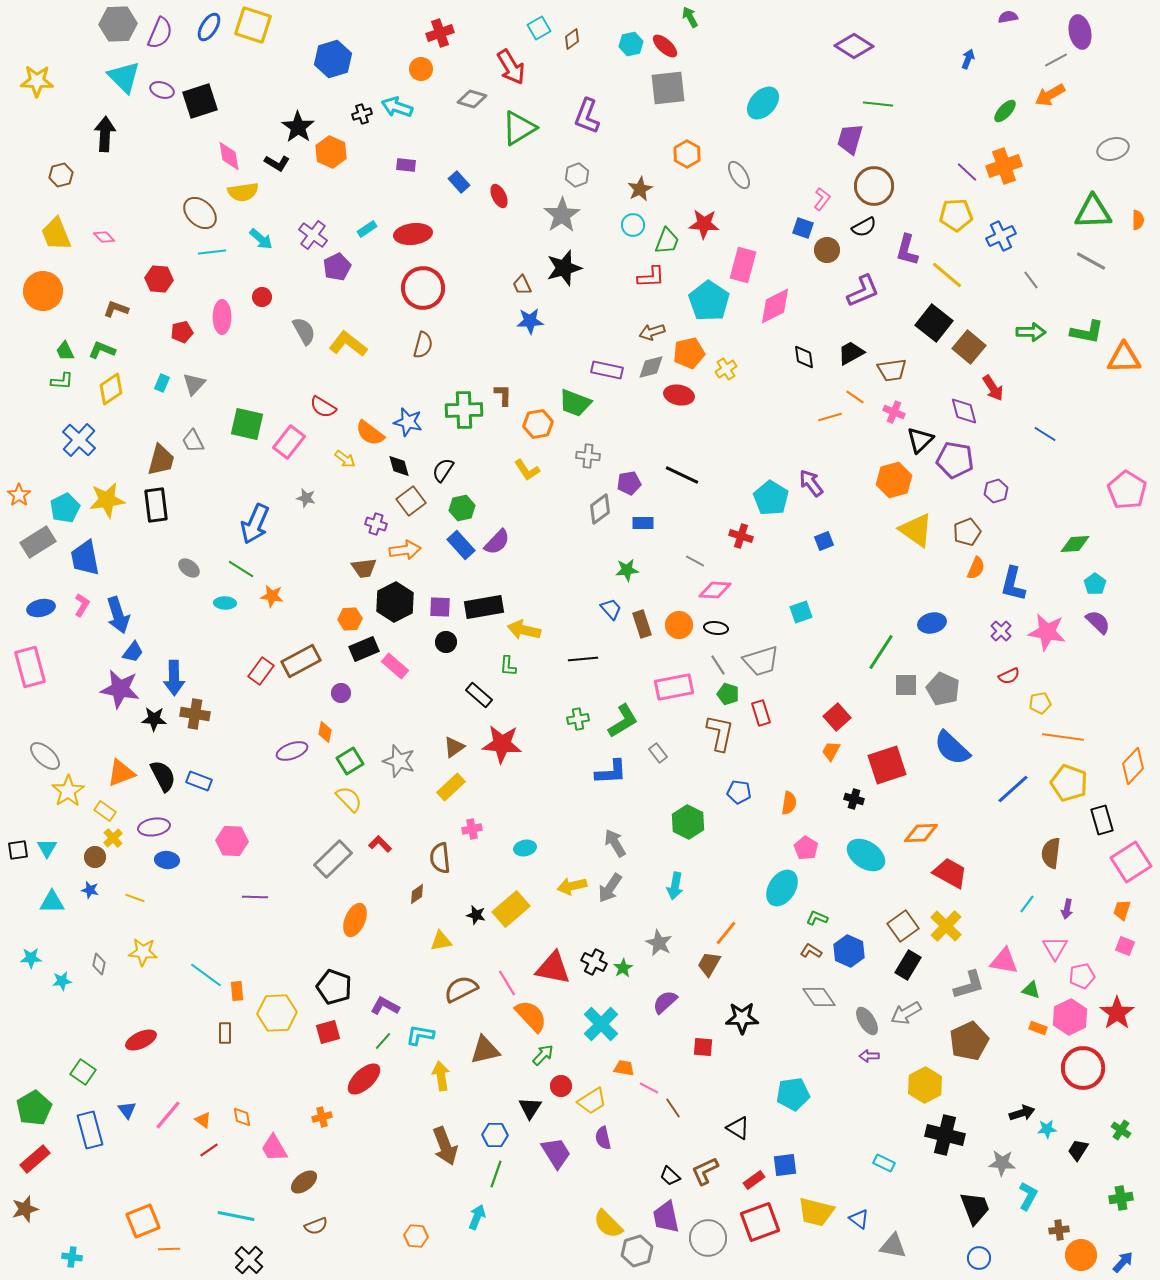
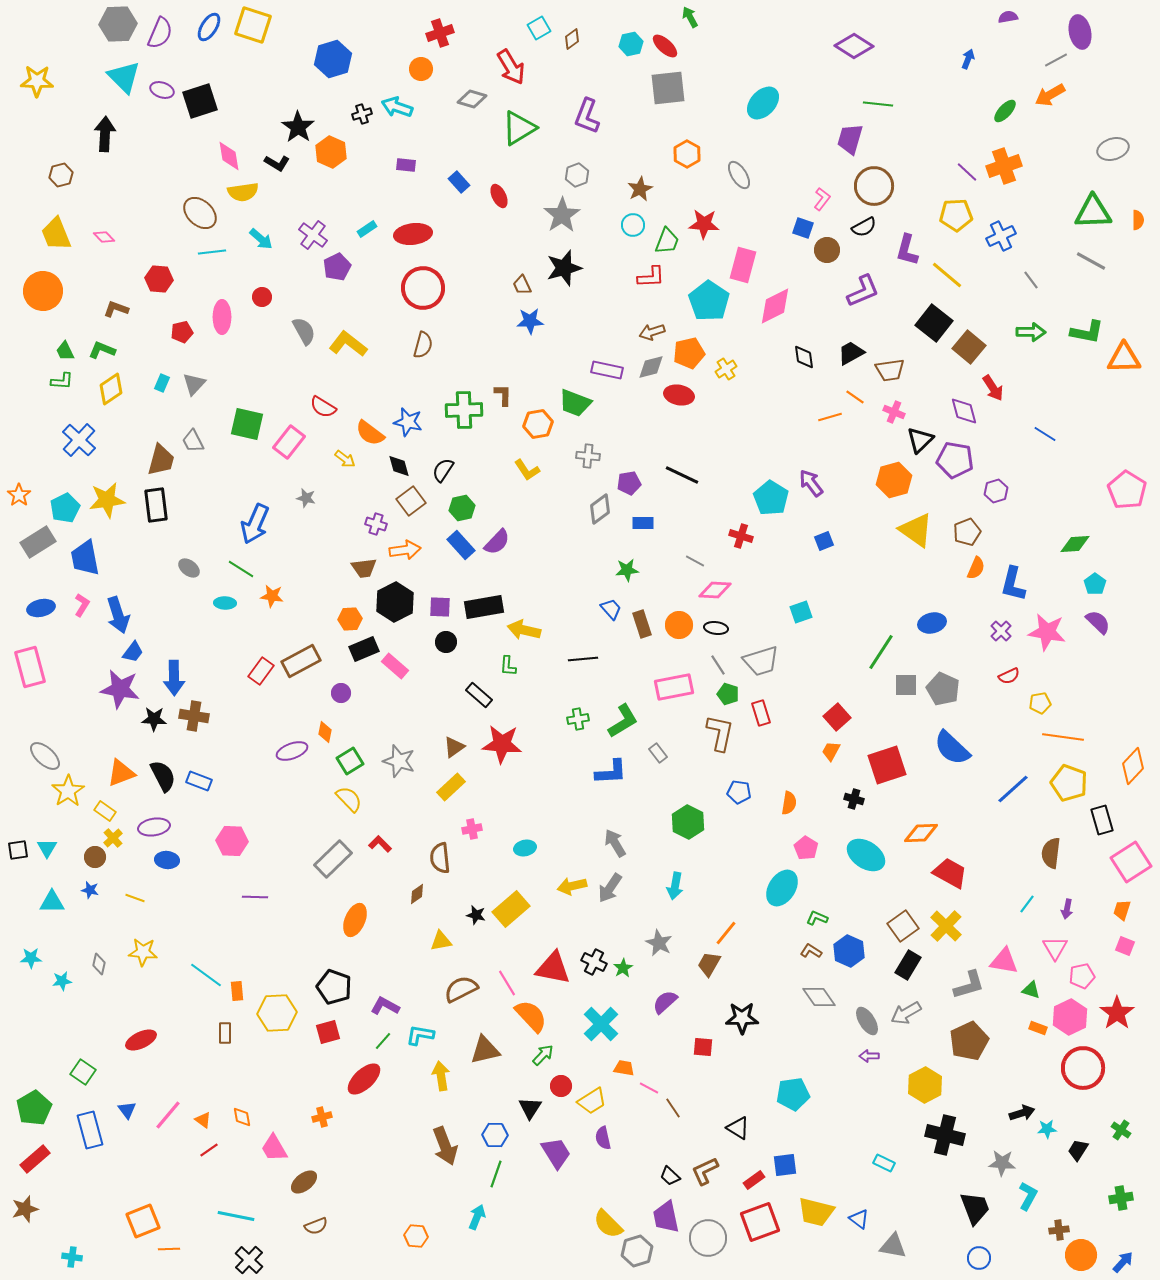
brown trapezoid at (892, 370): moved 2 px left
brown cross at (195, 714): moved 1 px left, 2 px down
